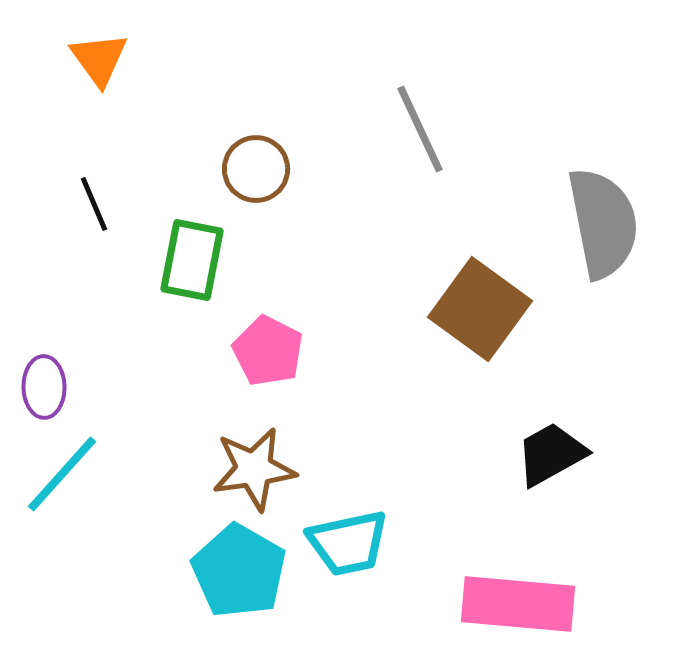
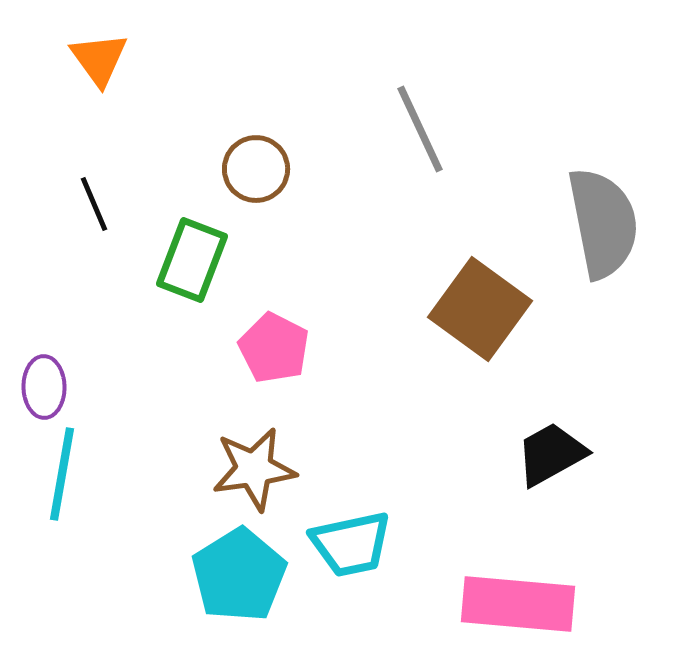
green rectangle: rotated 10 degrees clockwise
pink pentagon: moved 6 px right, 3 px up
cyan line: rotated 32 degrees counterclockwise
cyan trapezoid: moved 3 px right, 1 px down
cyan pentagon: moved 4 px down; rotated 10 degrees clockwise
